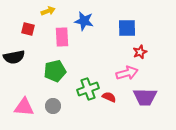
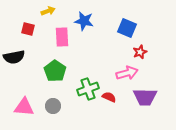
blue square: rotated 24 degrees clockwise
green pentagon: rotated 25 degrees counterclockwise
